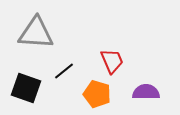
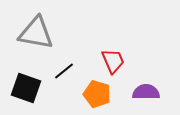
gray triangle: rotated 6 degrees clockwise
red trapezoid: moved 1 px right
